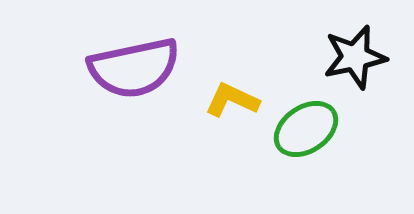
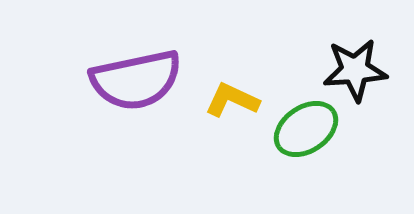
black star: moved 13 px down; rotated 8 degrees clockwise
purple semicircle: moved 2 px right, 12 px down
